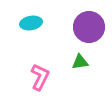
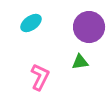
cyan ellipse: rotated 25 degrees counterclockwise
